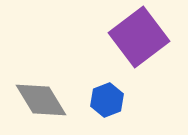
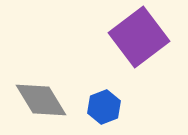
blue hexagon: moved 3 px left, 7 px down
